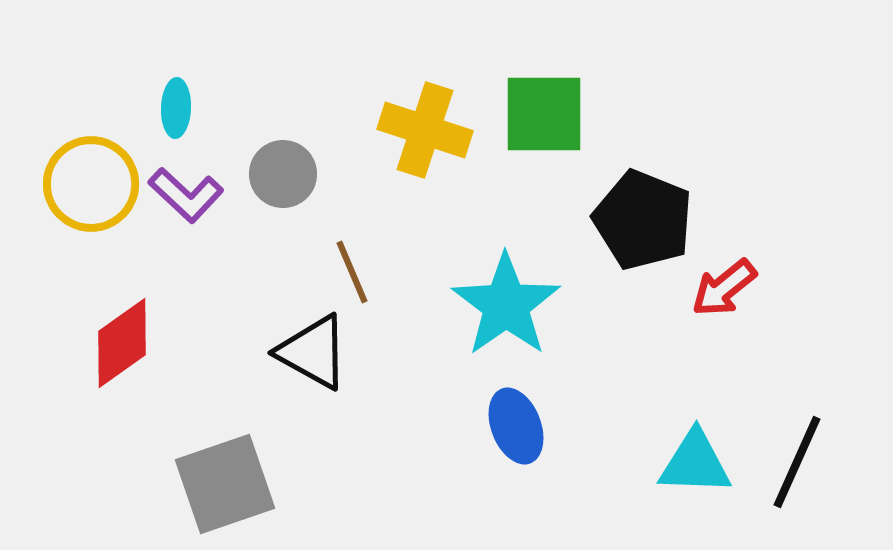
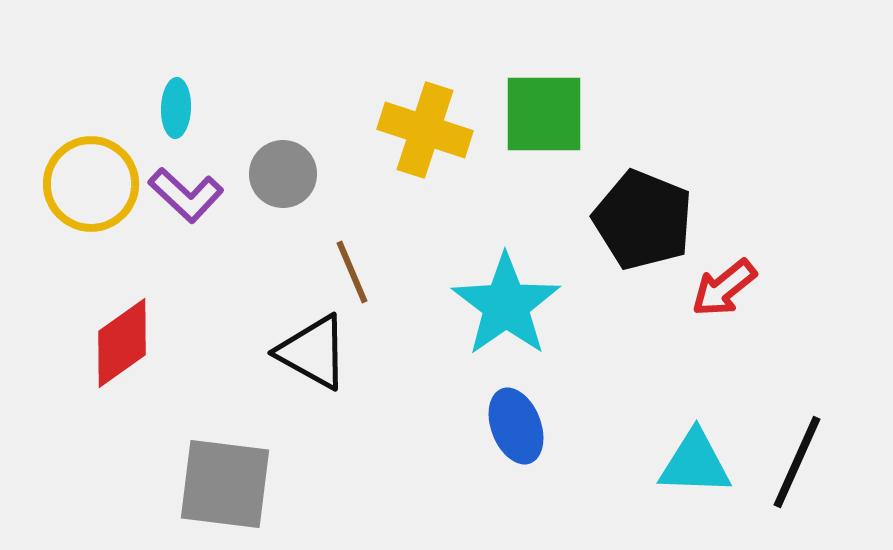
gray square: rotated 26 degrees clockwise
